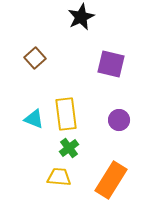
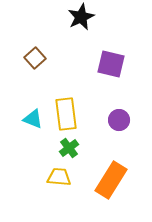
cyan triangle: moved 1 px left
